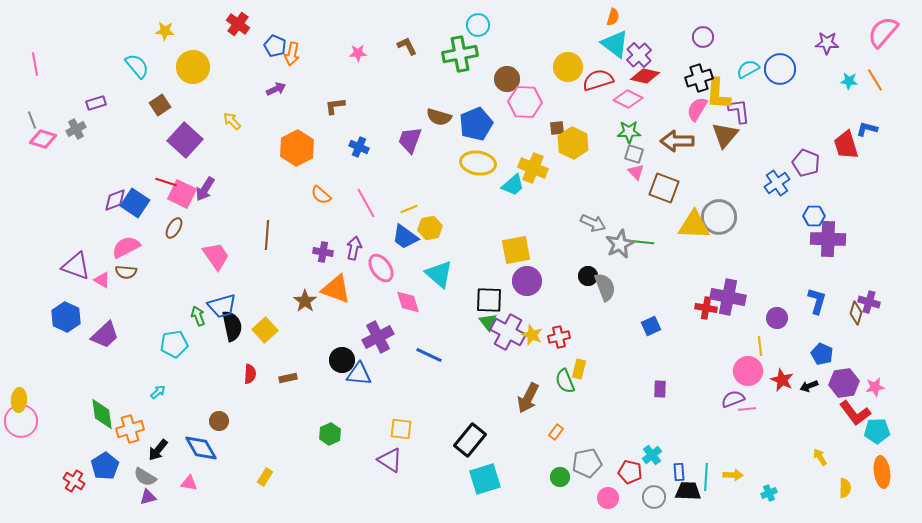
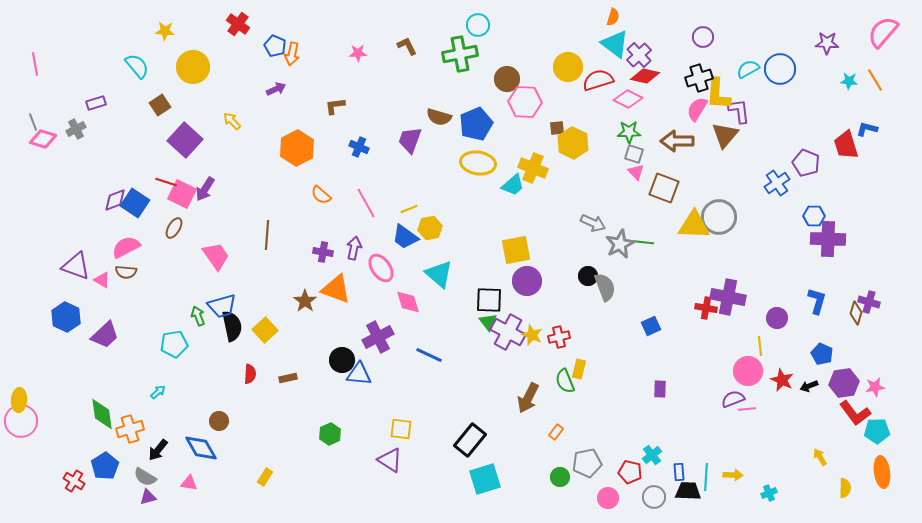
gray line at (32, 120): moved 1 px right, 2 px down
